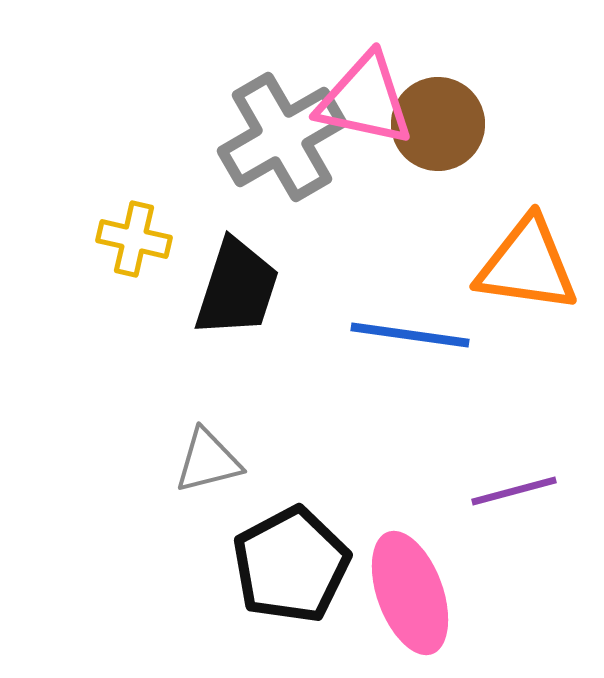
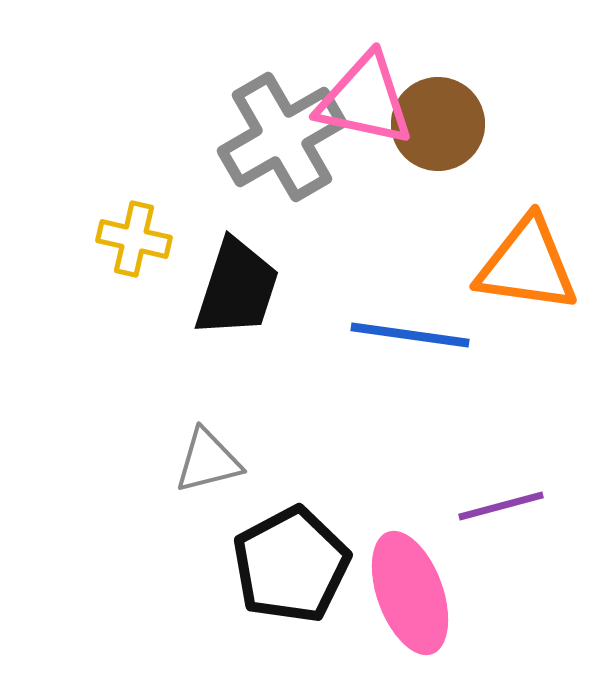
purple line: moved 13 px left, 15 px down
